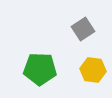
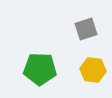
gray square: moved 3 px right; rotated 15 degrees clockwise
